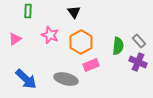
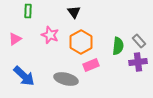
purple cross: rotated 30 degrees counterclockwise
blue arrow: moved 2 px left, 3 px up
